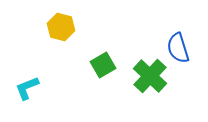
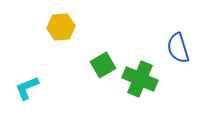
yellow hexagon: rotated 20 degrees counterclockwise
green cross: moved 10 px left, 3 px down; rotated 20 degrees counterclockwise
